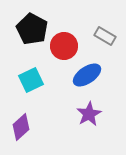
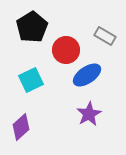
black pentagon: moved 2 px up; rotated 12 degrees clockwise
red circle: moved 2 px right, 4 px down
